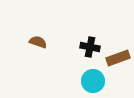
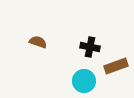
brown rectangle: moved 2 px left, 8 px down
cyan circle: moved 9 px left
